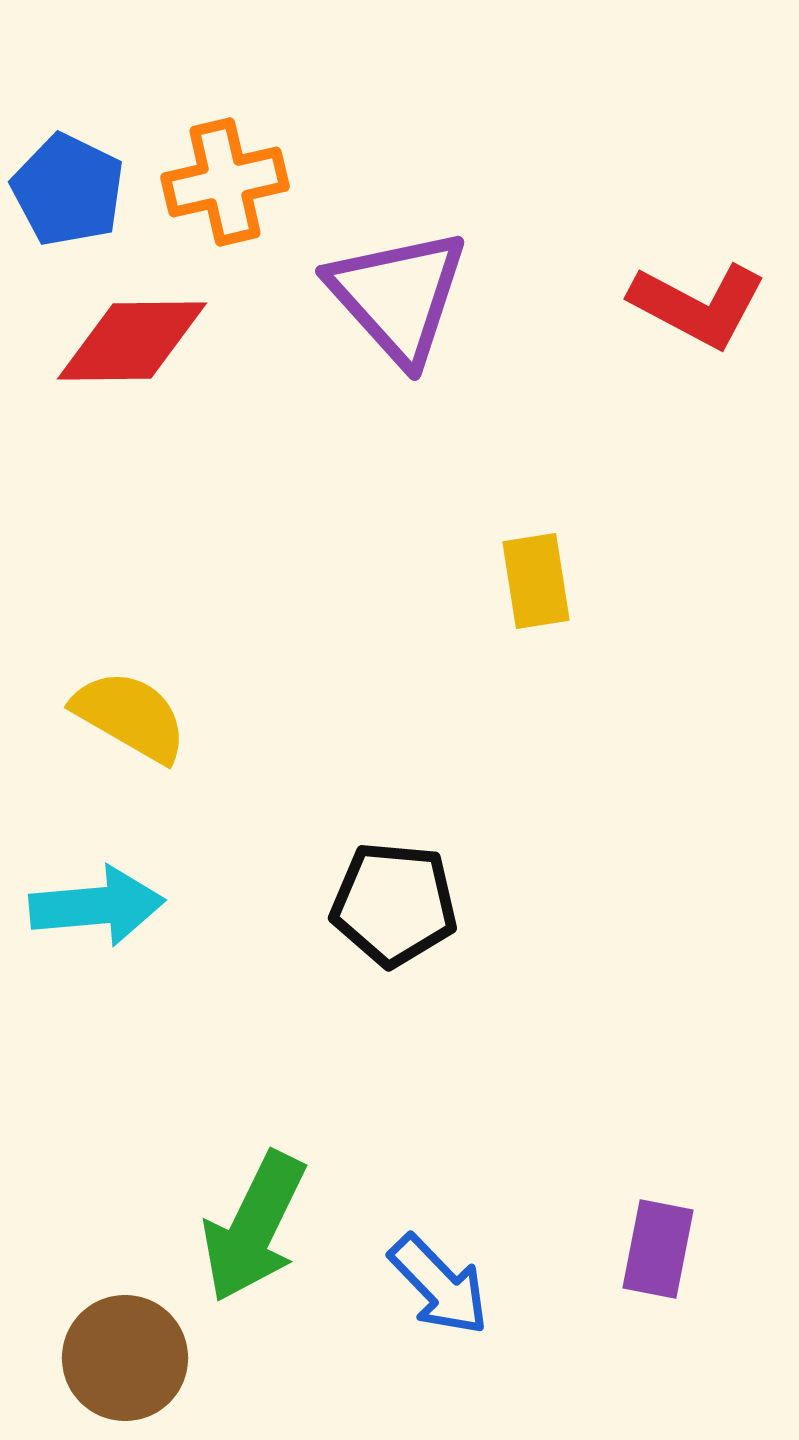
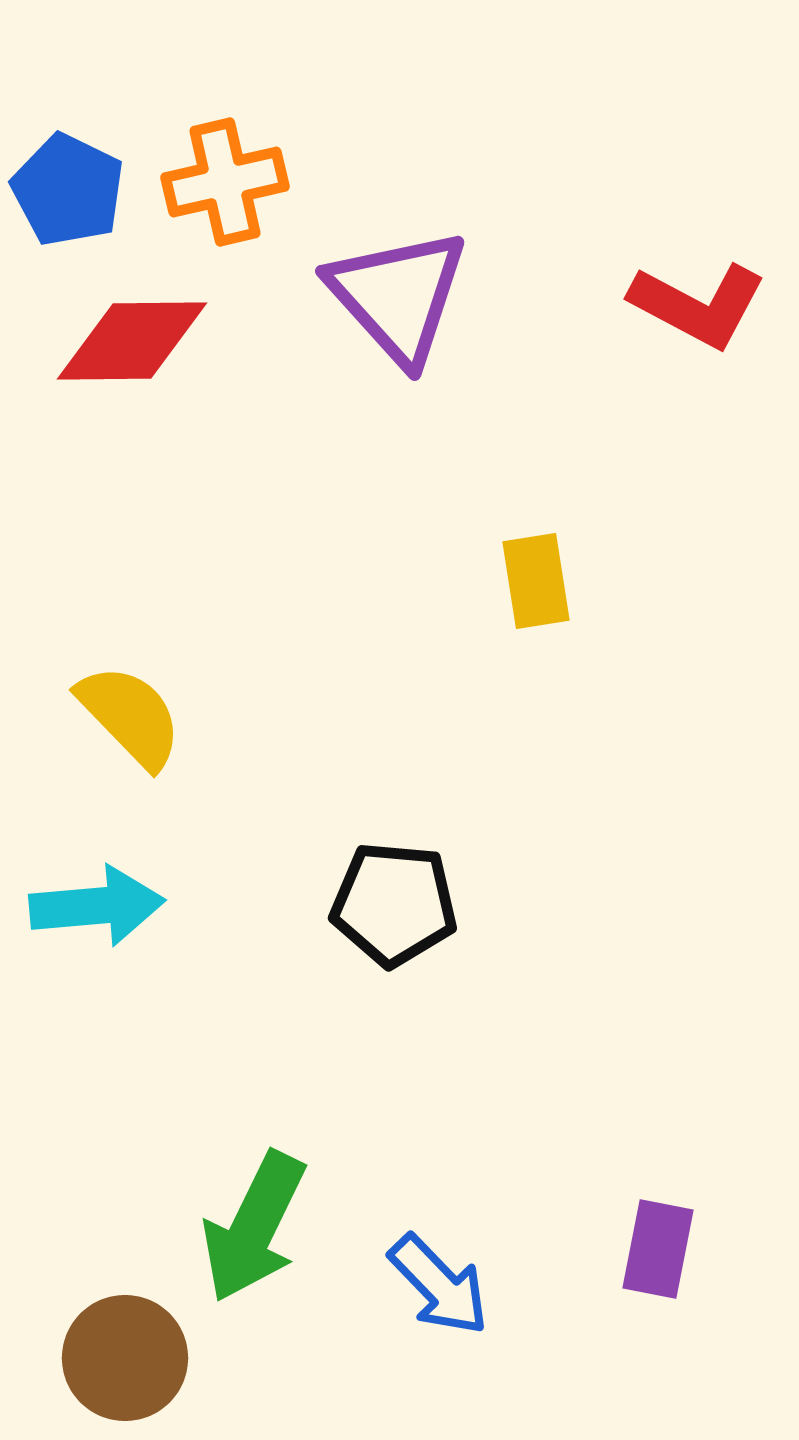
yellow semicircle: rotated 16 degrees clockwise
